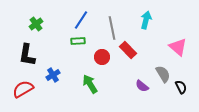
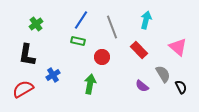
gray line: moved 1 px up; rotated 10 degrees counterclockwise
green rectangle: rotated 16 degrees clockwise
red rectangle: moved 11 px right
green arrow: rotated 42 degrees clockwise
